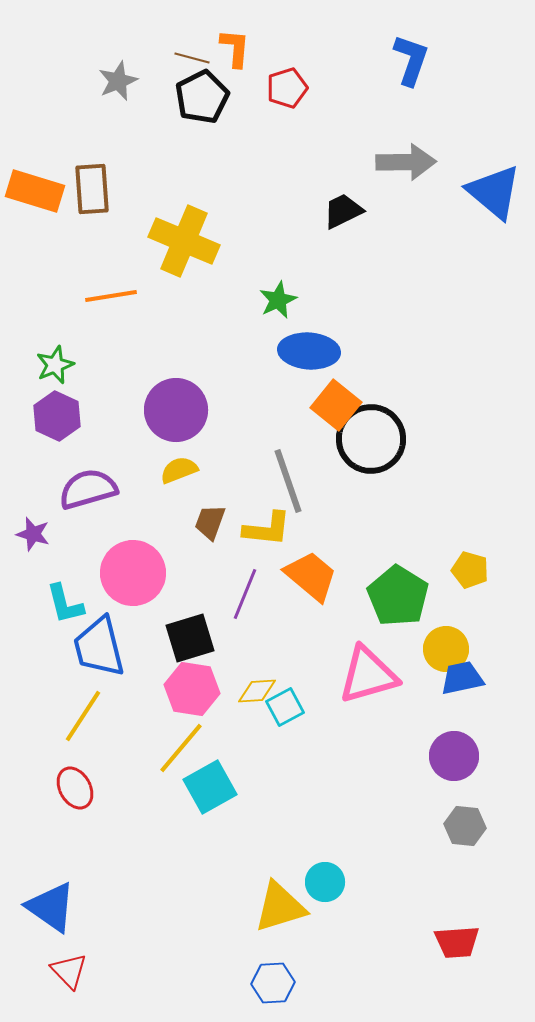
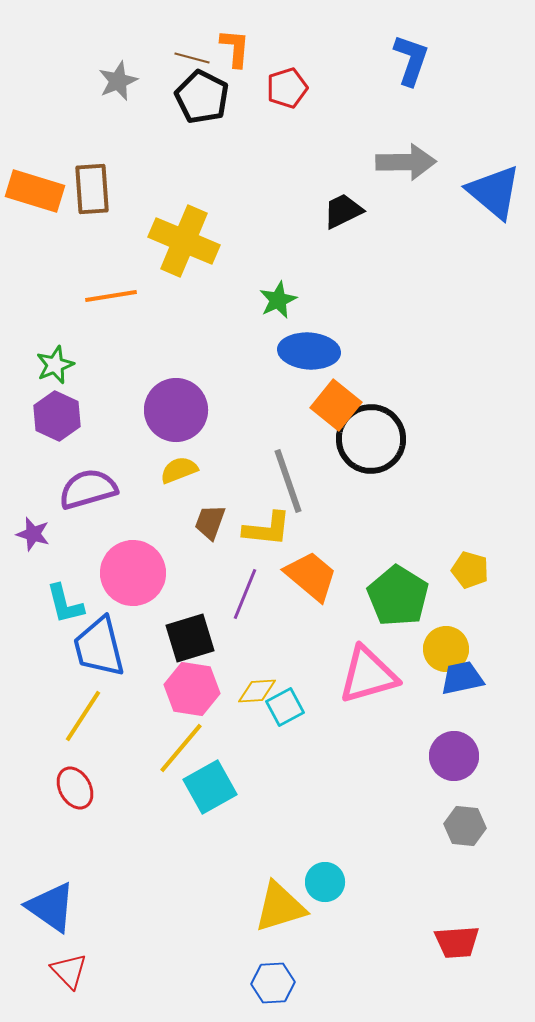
black pentagon at (202, 97): rotated 18 degrees counterclockwise
